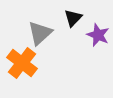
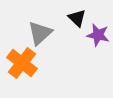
black triangle: moved 4 px right; rotated 30 degrees counterclockwise
purple star: rotated 10 degrees counterclockwise
